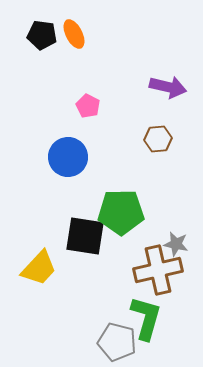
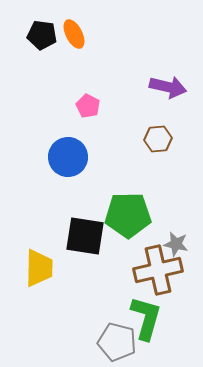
green pentagon: moved 7 px right, 3 px down
yellow trapezoid: rotated 42 degrees counterclockwise
